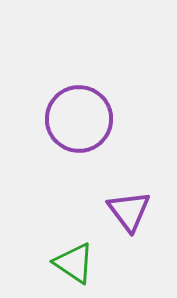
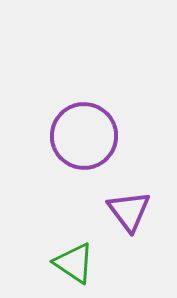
purple circle: moved 5 px right, 17 px down
